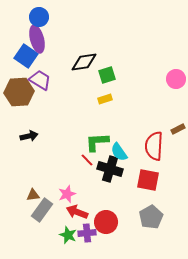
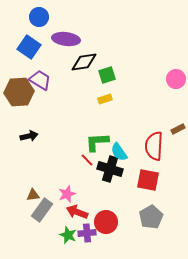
purple ellipse: moved 29 px right; rotated 68 degrees counterclockwise
blue square: moved 3 px right, 9 px up
